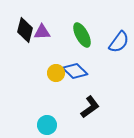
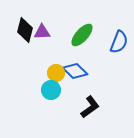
green ellipse: rotated 70 degrees clockwise
blue semicircle: rotated 15 degrees counterclockwise
cyan circle: moved 4 px right, 35 px up
